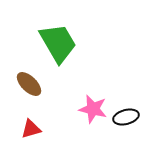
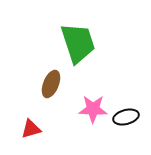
green trapezoid: moved 20 px right; rotated 12 degrees clockwise
brown ellipse: moved 22 px right; rotated 68 degrees clockwise
pink star: rotated 12 degrees counterclockwise
